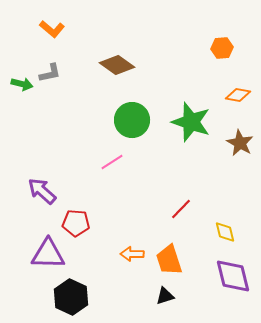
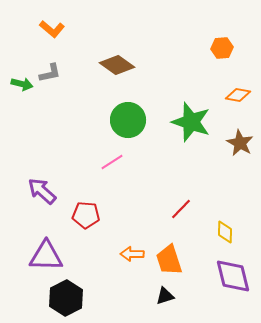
green circle: moved 4 px left
red pentagon: moved 10 px right, 8 px up
yellow diamond: rotated 15 degrees clockwise
purple triangle: moved 2 px left, 2 px down
black hexagon: moved 5 px left, 1 px down; rotated 8 degrees clockwise
